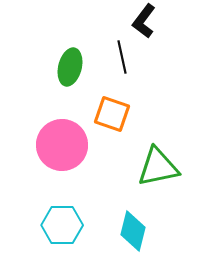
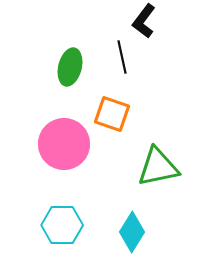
pink circle: moved 2 px right, 1 px up
cyan diamond: moved 1 px left, 1 px down; rotated 18 degrees clockwise
